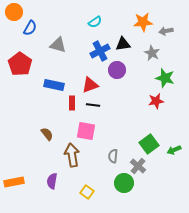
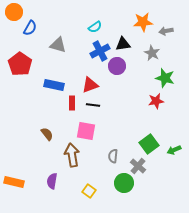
cyan semicircle: moved 5 px down
purple circle: moved 4 px up
orange rectangle: rotated 24 degrees clockwise
yellow square: moved 2 px right, 1 px up
